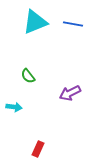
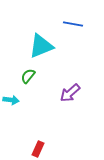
cyan triangle: moved 6 px right, 24 px down
green semicircle: rotated 77 degrees clockwise
purple arrow: rotated 15 degrees counterclockwise
cyan arrow: moved 3 px left, 7 px up
